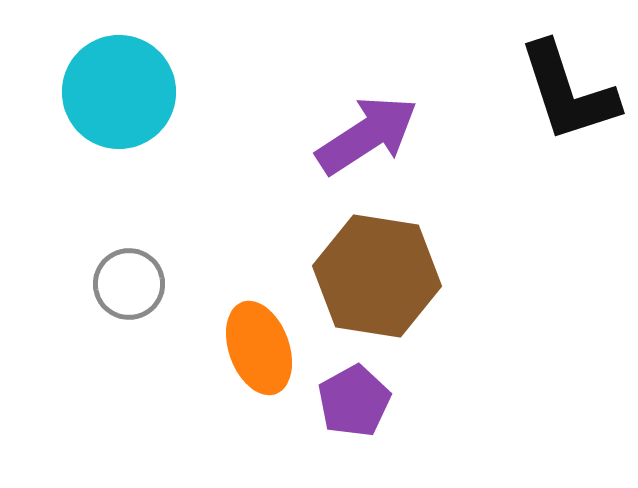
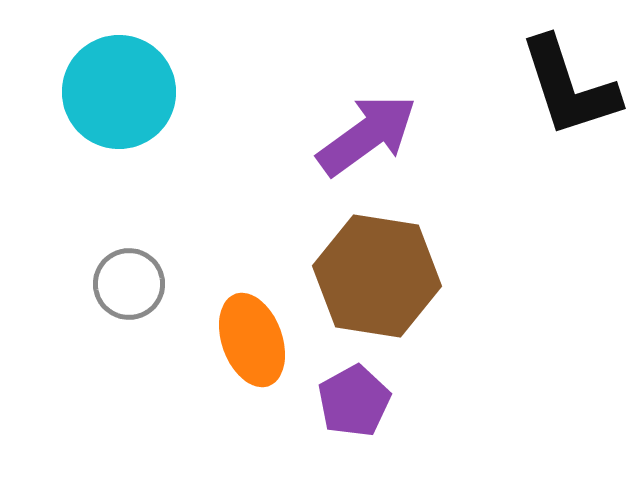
black L-shape: moved 1 px right, 5 px up
purple arrow: rotated 3 degrees counterclockwise
orange ellipse: moved 7 px left, 8 px up
